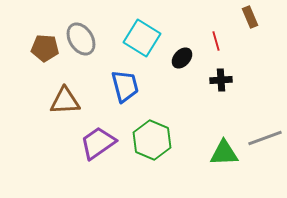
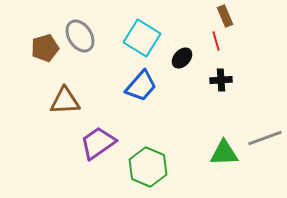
brown rectangle: moved 25 px left, 1 px up
gray ellipse: moved 1 px left, 3 px up
brown pentagon: rotated 20 degrees counterclockwise
blue trapezoid: moved 16 px right; rotated 56 degrees clockwise
green hexagon: moved 4 px left, 27 px down
